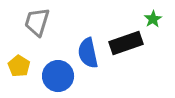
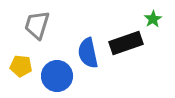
gray trapezoid: moved 3 px down
yellow pentagon: moved 2 px right; rotated 25 degrees counterclockwise
blue circle: moved 1 px left
